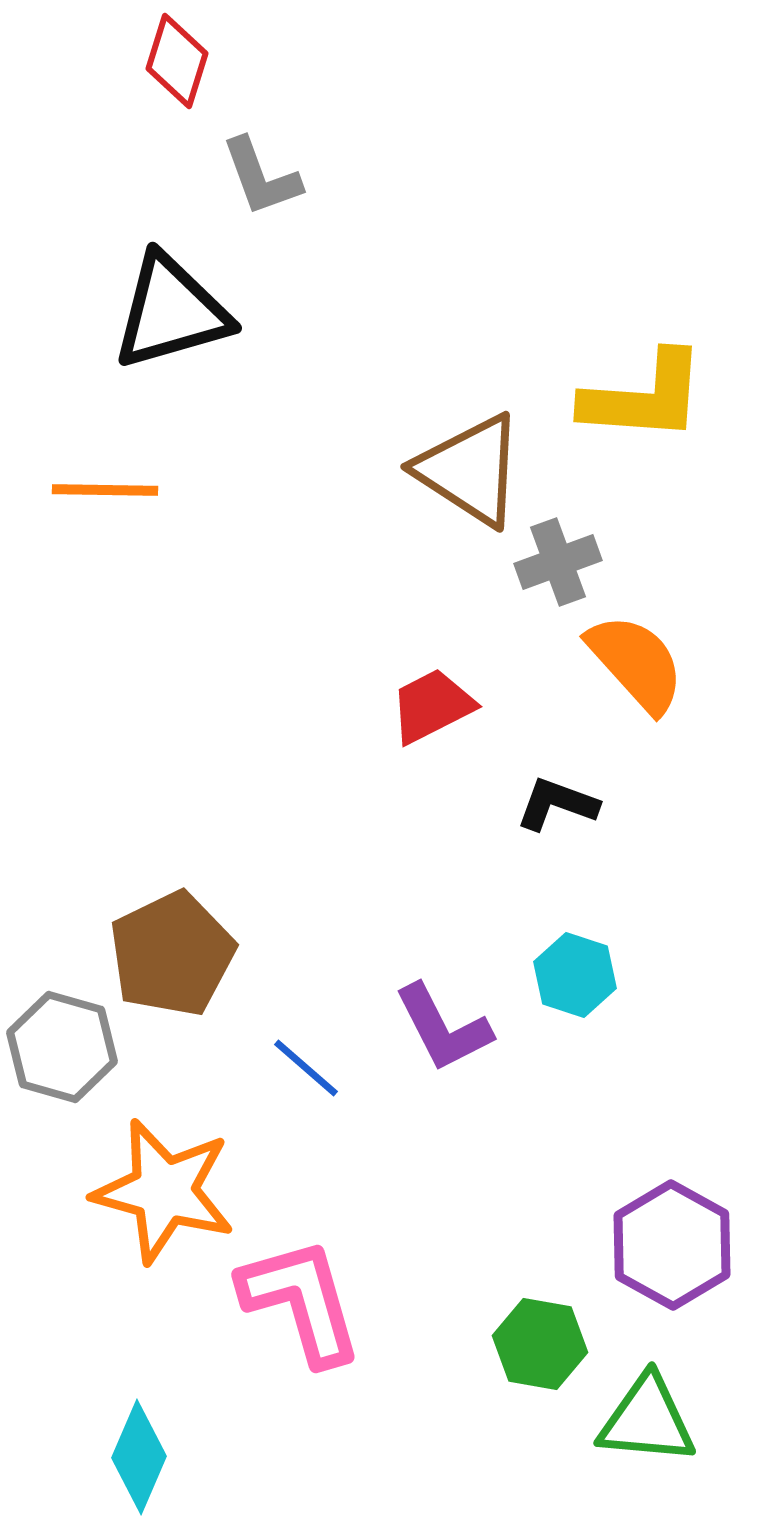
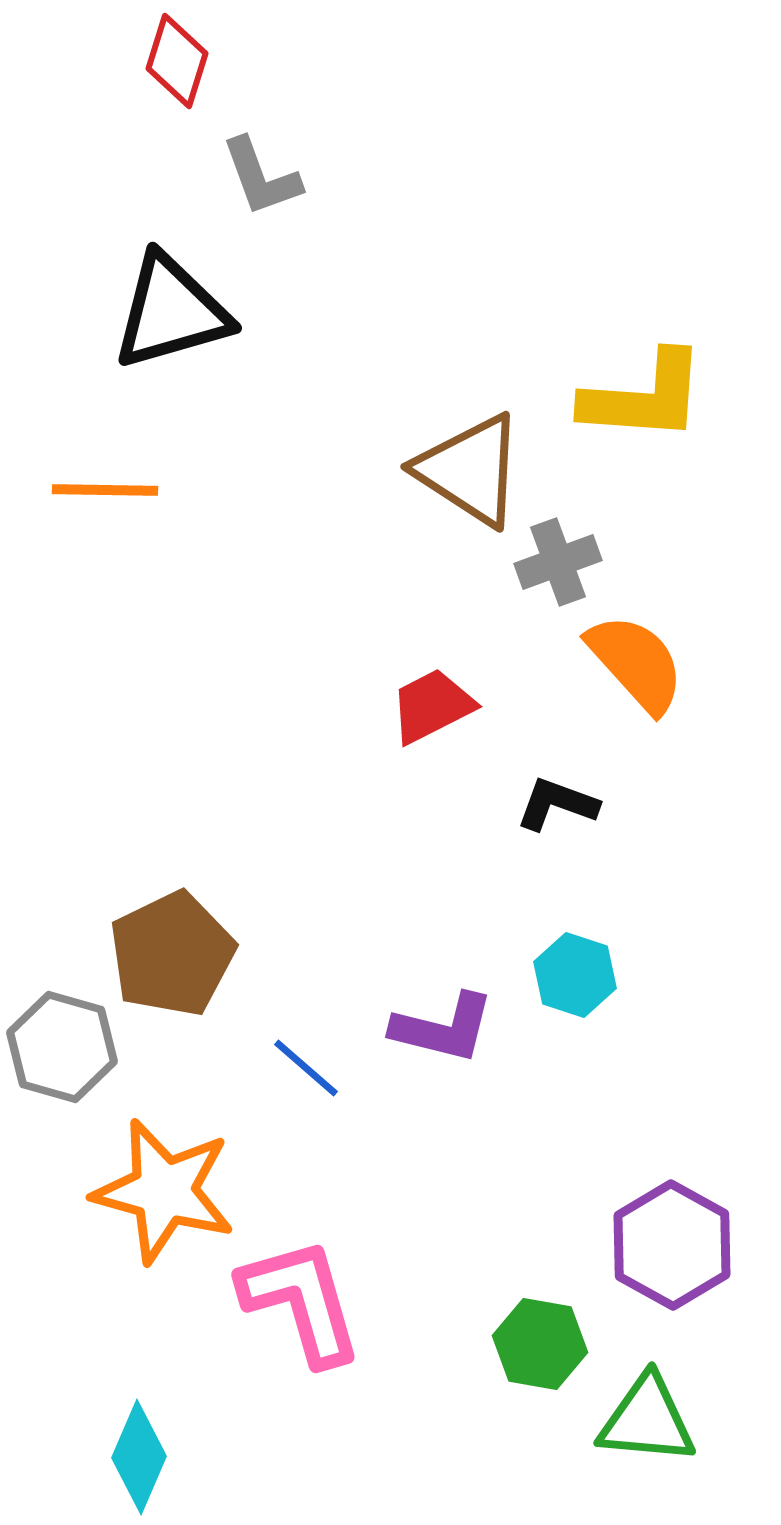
purple L-shape: rotated 49 degrees counterclockwise
